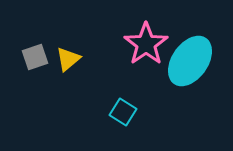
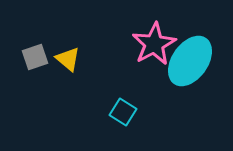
pink star: moved 8 px right; rotated 6 degrees clockwise
yellow triangle: rotated 40 degrees counterclockwise
